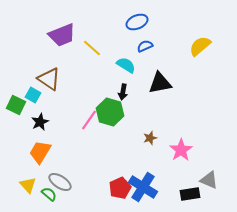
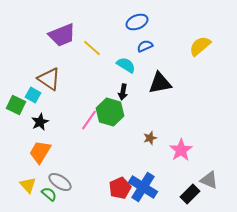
black rectangle: rotated 36 degrees counterclockwise
